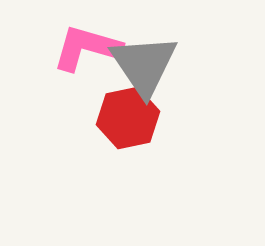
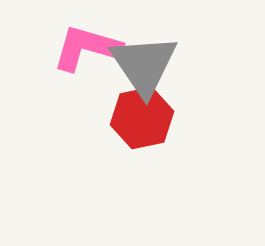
red hexagon: moved 14 px right
